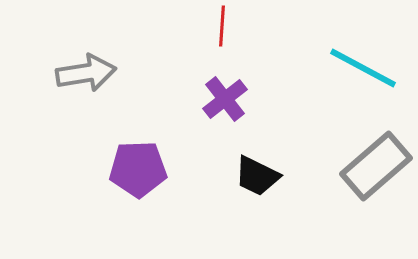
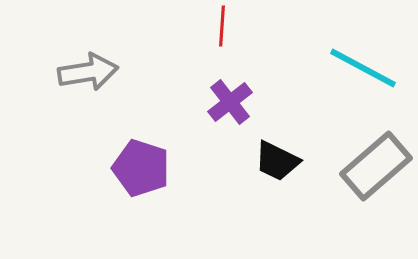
gray arrow: moved 2 px right, 1 px up
purple cross: moved 5 px right, 3 px down
purple pentagon: moved 3 px right, 1 px up; rotated 20 degrees clockwise
black trapezoid: moved 20 px right, 15 px up
